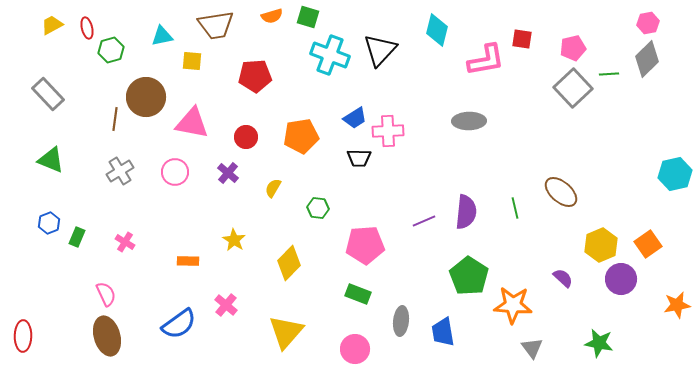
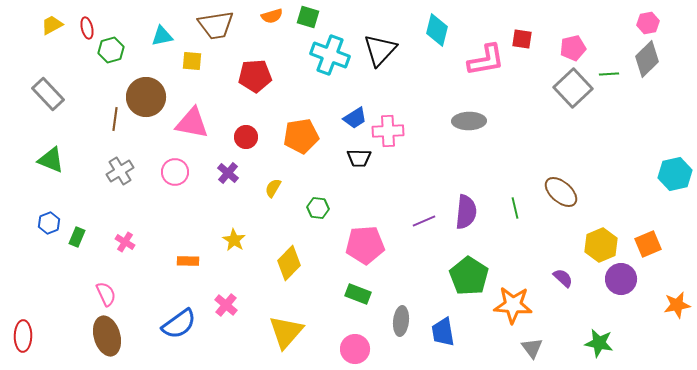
orange square at (648, 244): rotated 12 degrees clockwise
